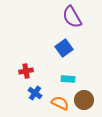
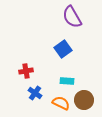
blue square: moved 1 px left, 1 px down
cyan rectangle: moved 1 px left, 2 px down
orange semicircle: moved 1 px right
